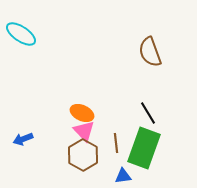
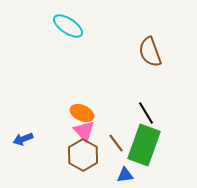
cyan ellipse: moved 47 px right, 8 px up
black line: moved 2 px left
brown line: rotated 30 degrees counterclockwise
green rectangle: moved 3 px up
blue triangle: moved 2 px right, 1 px up
